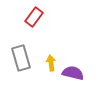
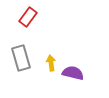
red rectangle: moved 6 px left
